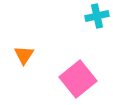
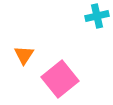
pink square: moved 18 px left
